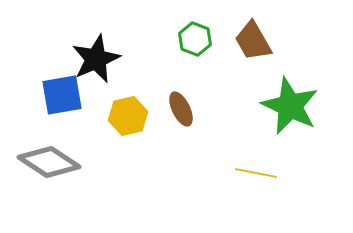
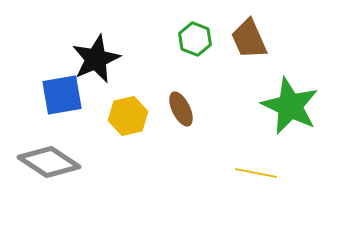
brown trapezoid: moved 4 px left, 2 px up; rotated 6 degrees clockwise
